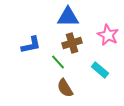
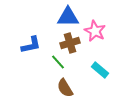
pink star: moved 13 px left, 4 px up
brown cross: moved 2 px left
